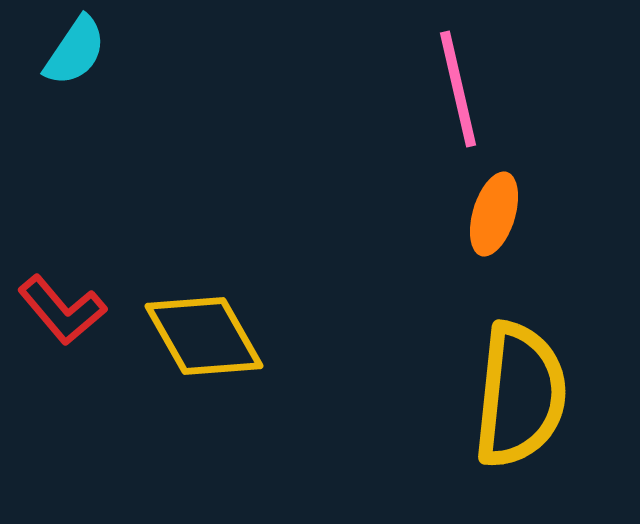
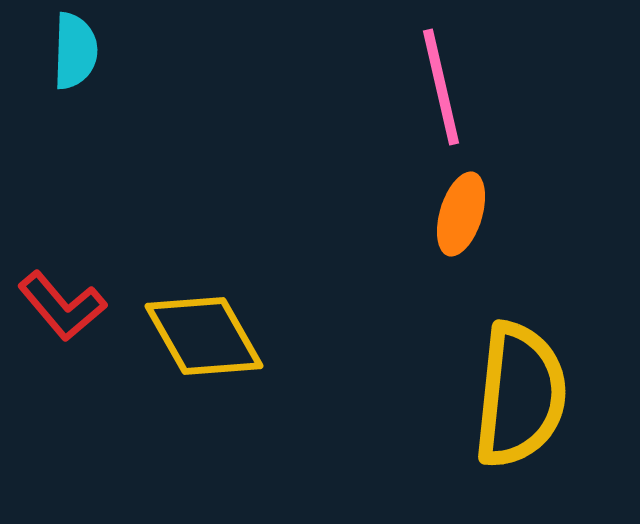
cyan semicircle: rotated 32 degrees counterclockwise
pink line: moved 17 px left, 2 px up
orange ellipse: moved 33 px left
red L-shape: moved 4 px up
